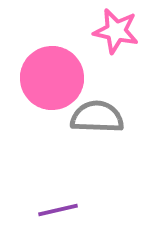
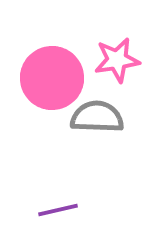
pink star: moved 1 px right, 29 px down; rotated 21 degrees counterclockwise
